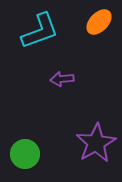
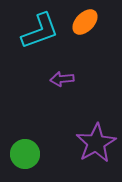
orange ellipse: moved 14 px left
